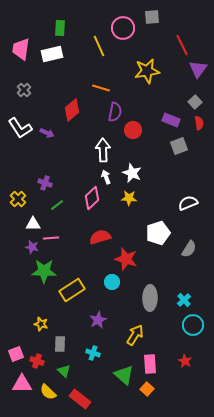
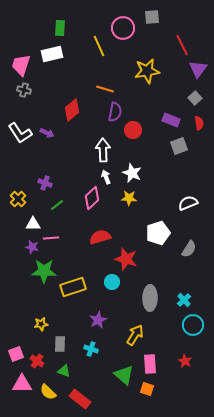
pink trapezoid at (21, 49): moved 16 px down; rotated 10 degrees clockwise
orange line at (101, 88): moved 4 px right, 1 px down
gray cross at (24, 90): rotated 32 degrees counterclockwise
gray square at (195, 102): moved 4 px up
white L-shape at (20, 128): moved 5 px down
yellow rectangle at (72, 290): moved 1 px right, 3 px up; rotated 15 degrees clockwise
yellow star at (41, 324): rotated 24 degrees counterclockwise
cyan cross at (93, 353): moved 2 px left, 4 px up
red cross at (37, 361): rotated 16 degrees clockwise
green triangle at (64, 371): rotated 24 degrees counterclockwise
orange square at (147, 389): rotated 24 degrees counterclockwise
